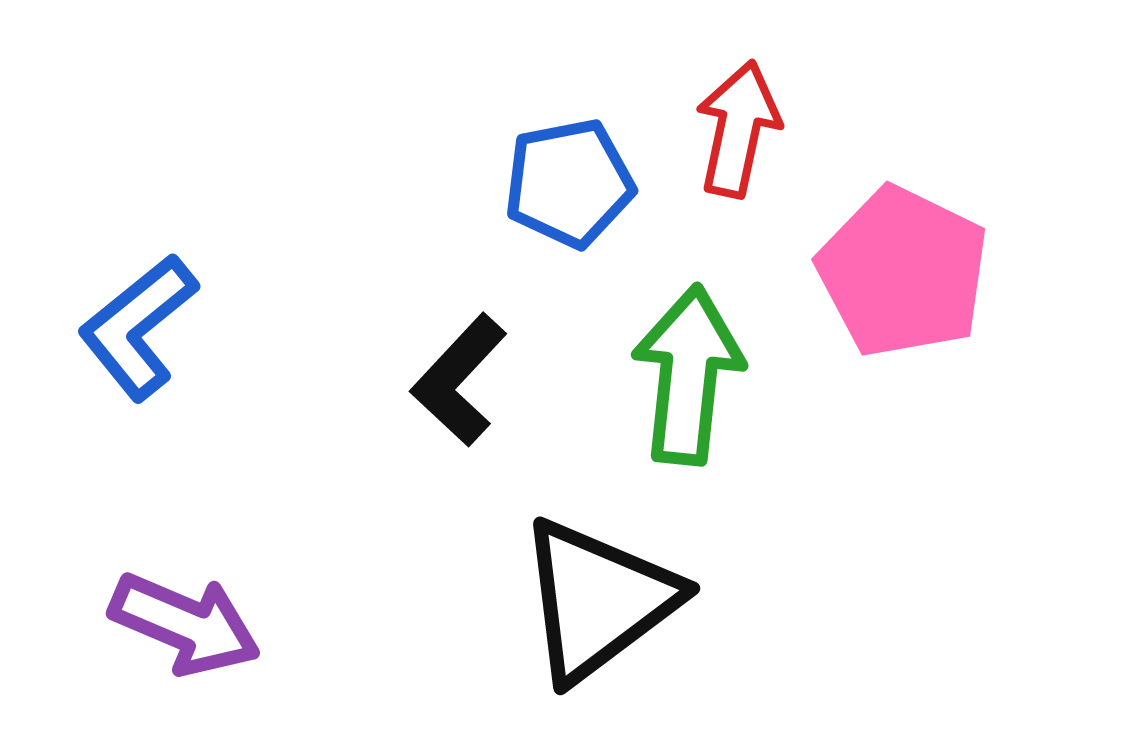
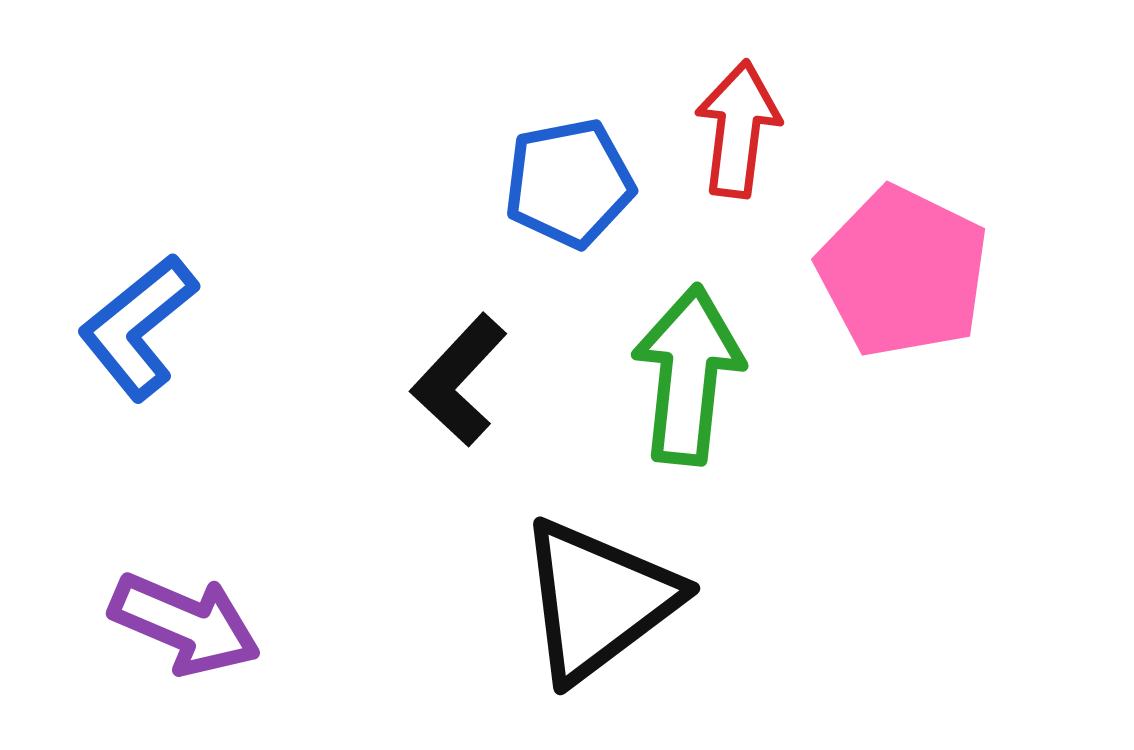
red arrow: rotated 5 degrees counterclockwise
